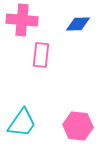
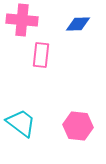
cyan trapezoid: moved 1 px left; rotated 88 degrees counterclockwise
